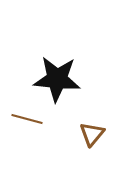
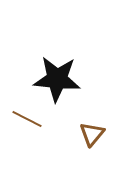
brown line: rotated 12 degrees clockwise
